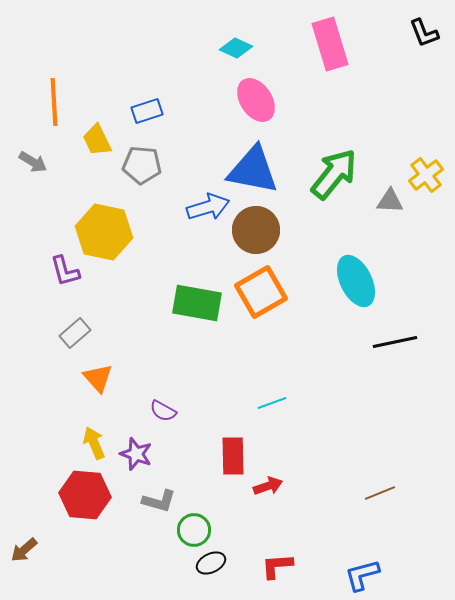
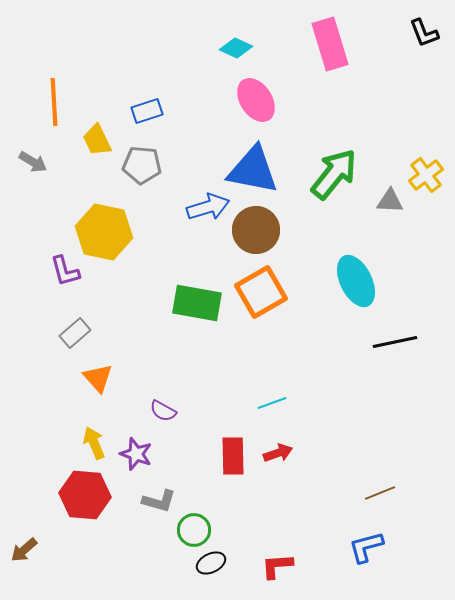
red arrow: moved 10 px right, 33 px up
blue L-shape: moved 4 px right, 28 px up
